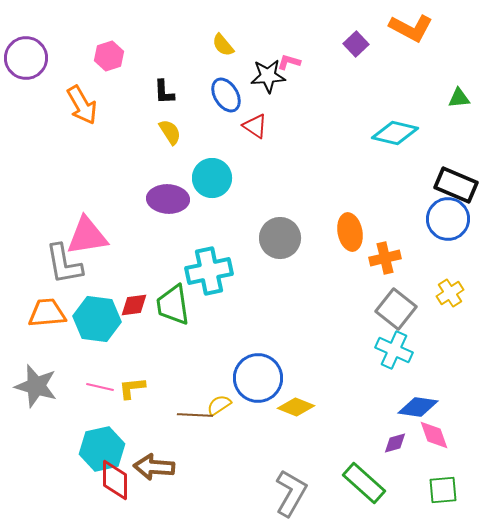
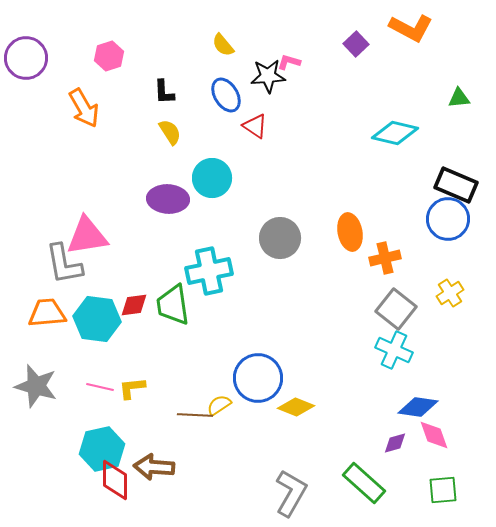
orange arrow at (82, 105): moved 2 px right, 3 px down
